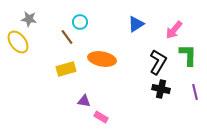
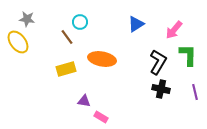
gray star: moved 2 px left
